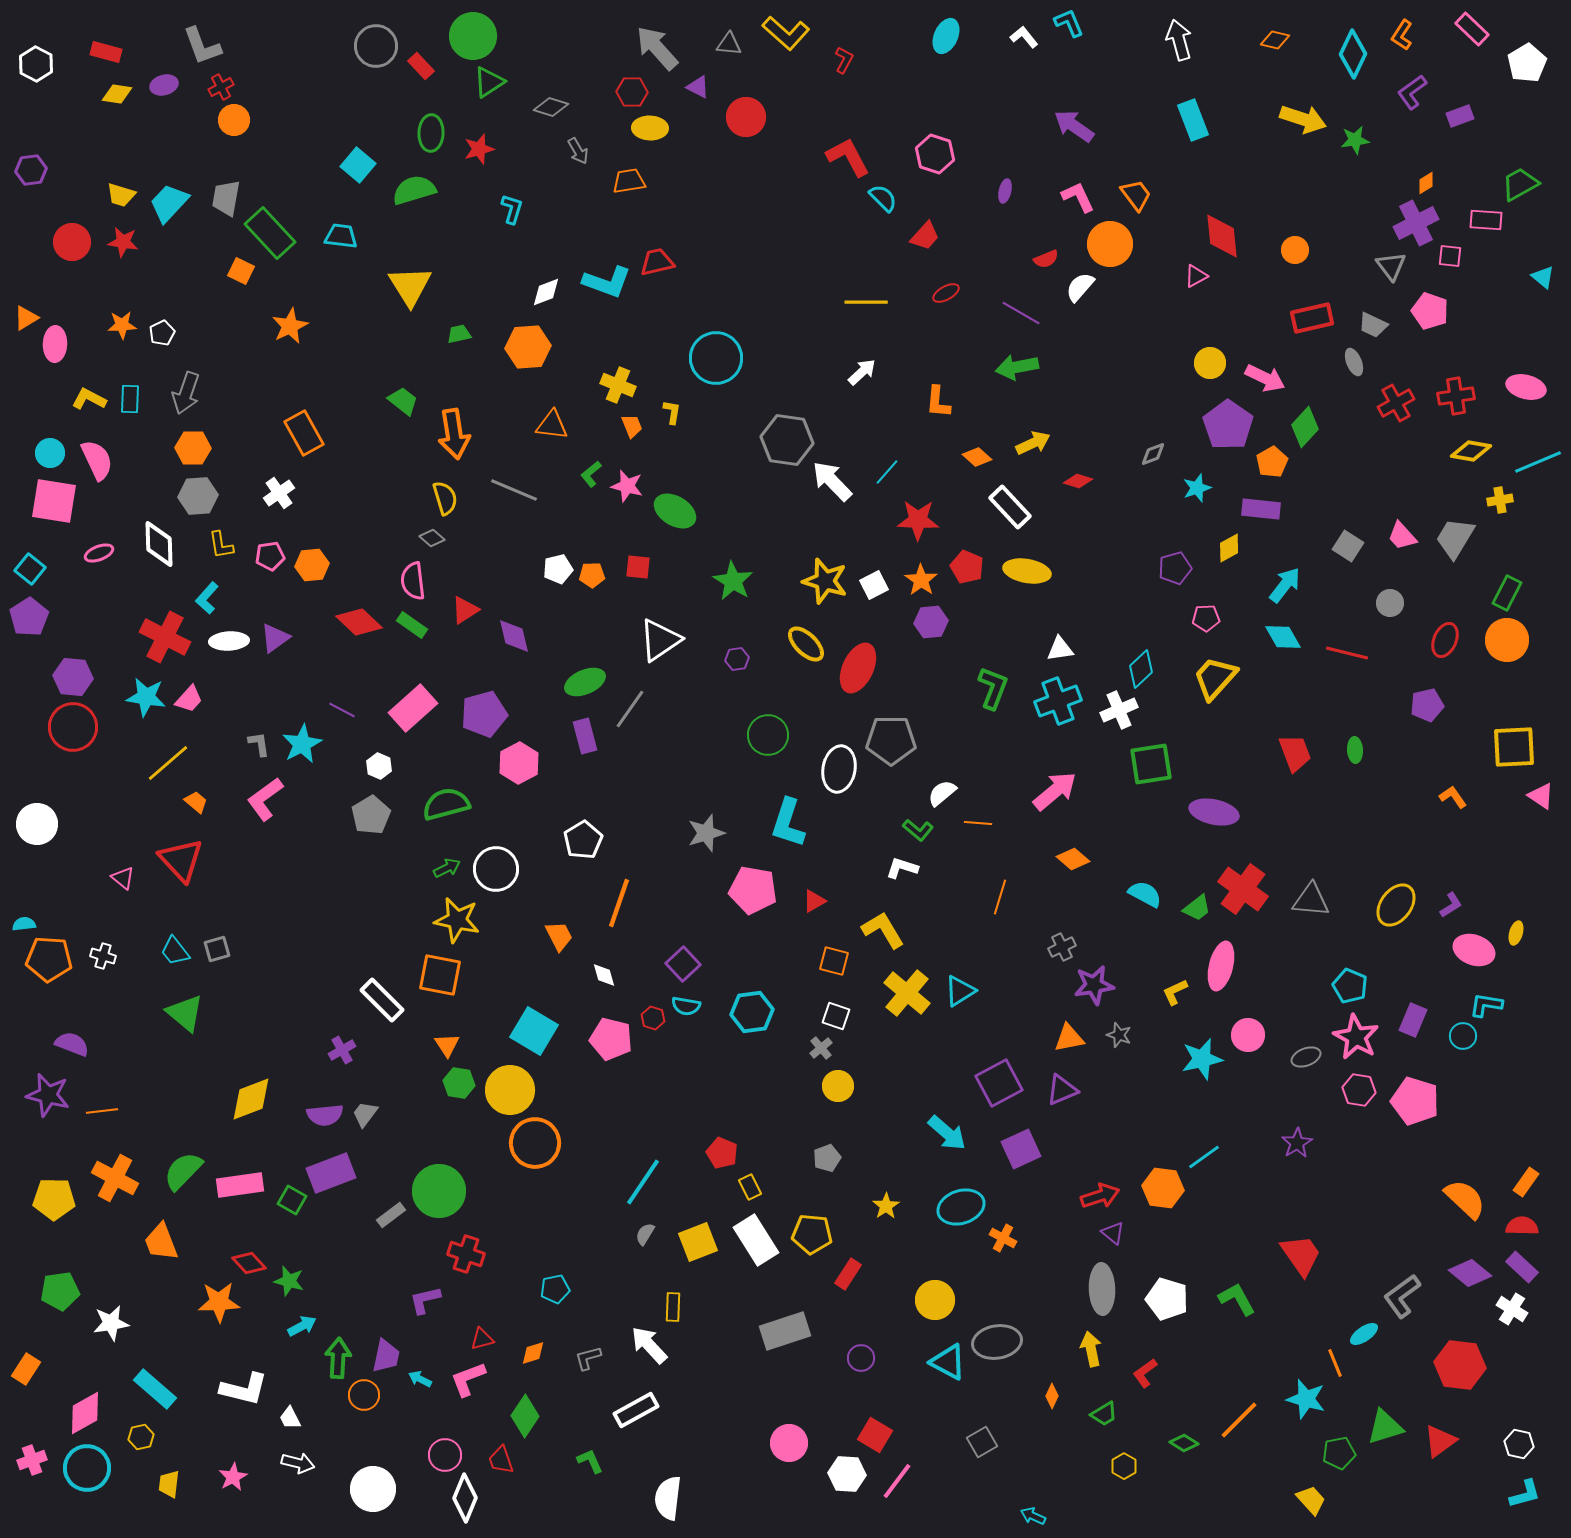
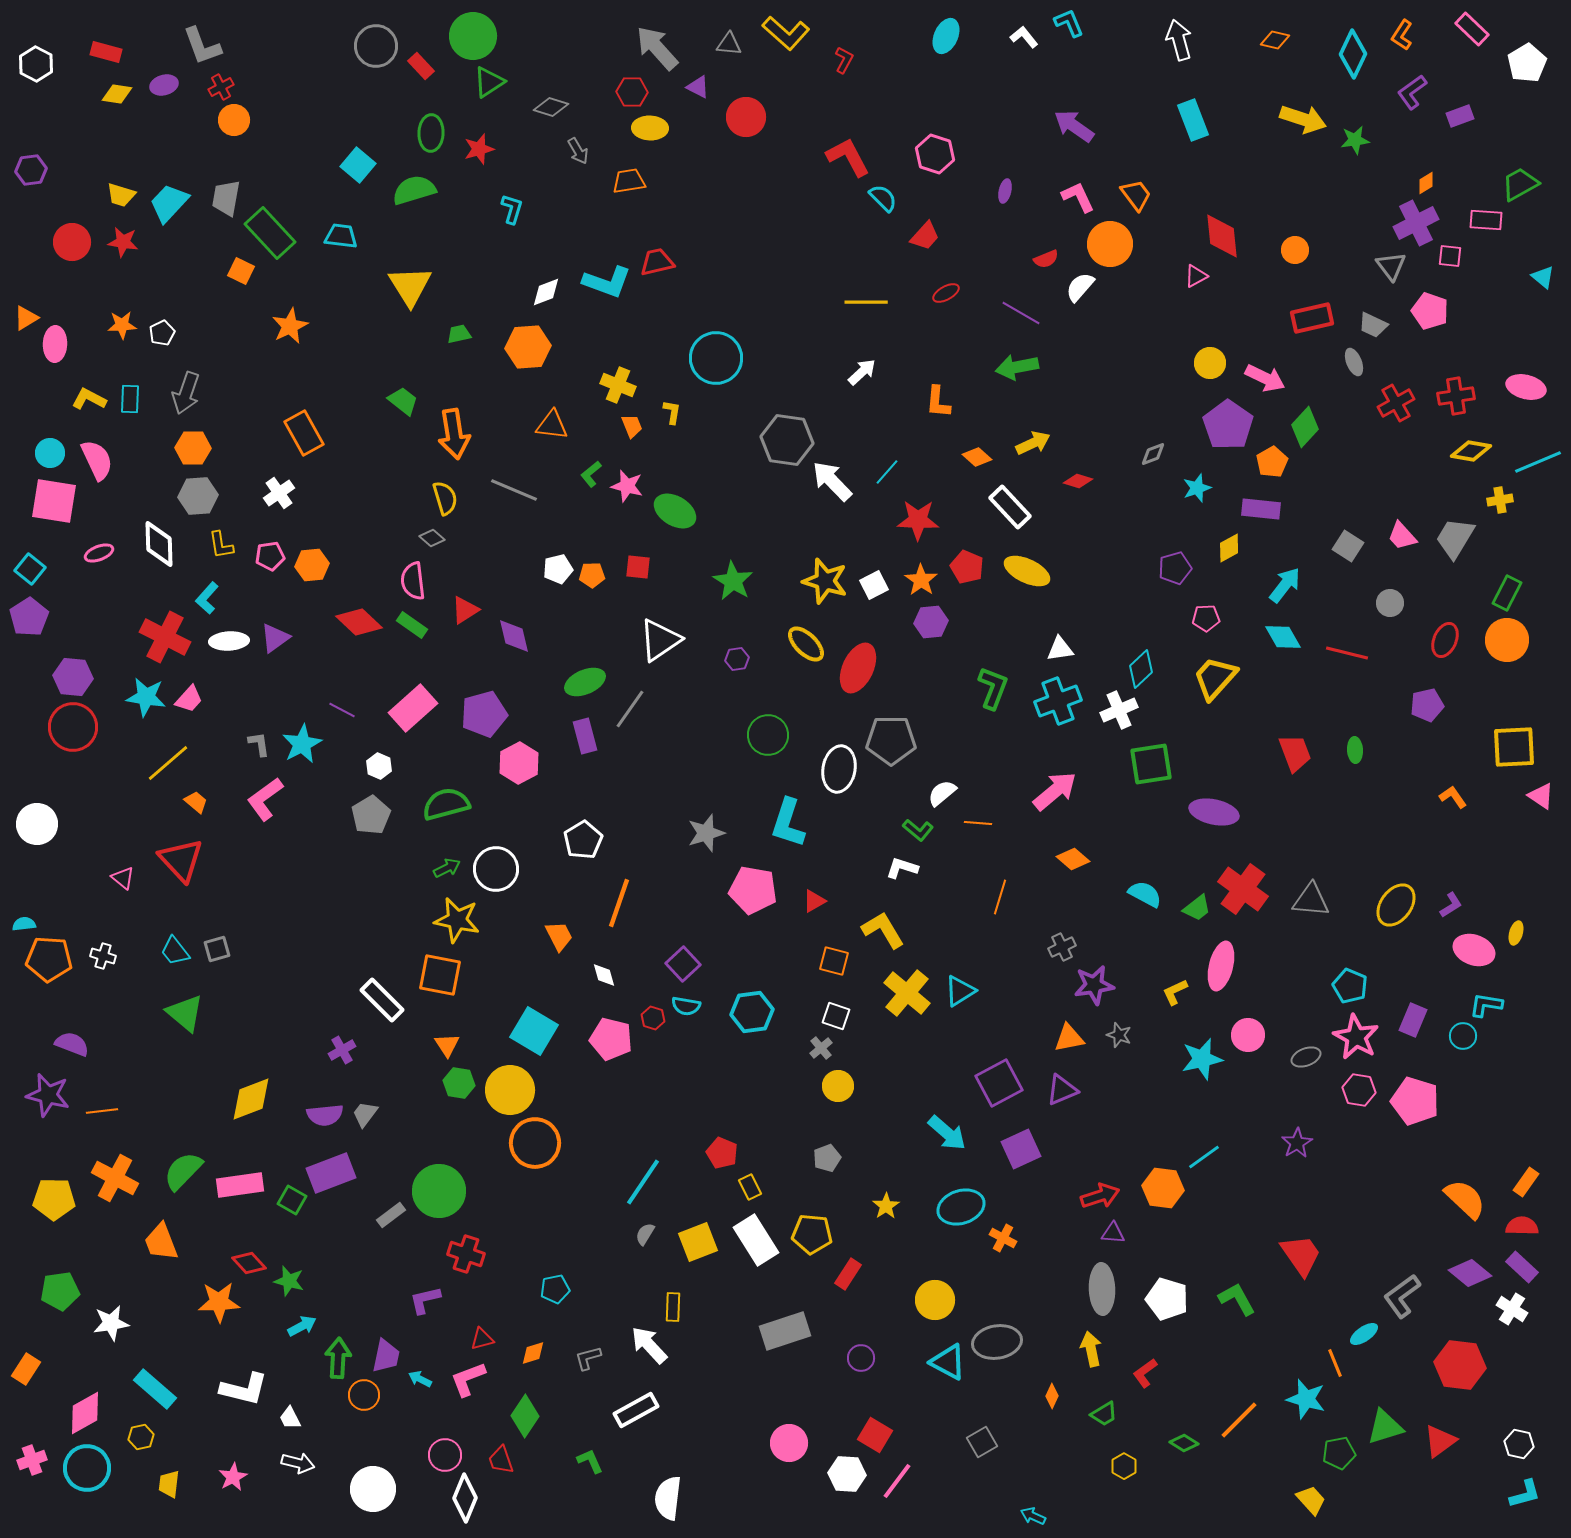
yellow ellipse at (1027, 571): rotated 15 degrees clockwise
purple triangle at (1113, 1233): rotated 35 degrees counterclockwise
